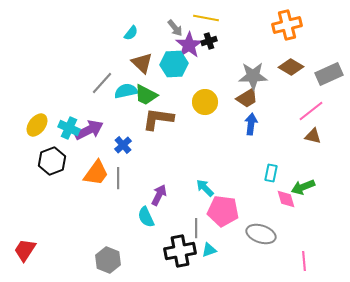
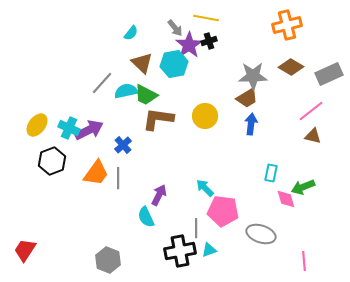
cyan hexagon at (174, 64): rotated 8 degrees counterclockwise
yellow circle at (205, 102): moved 14 px down
